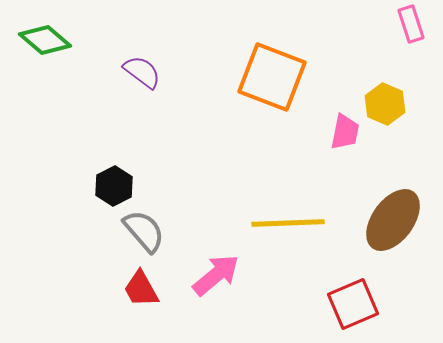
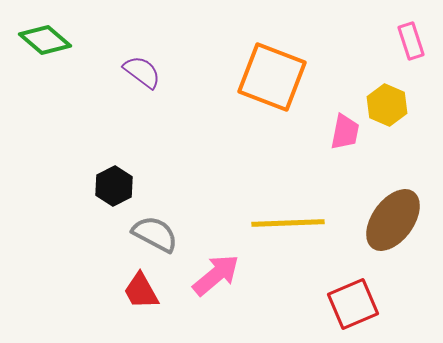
pink rectangle: moved 17 px down
yellow hexagon: moved 2 px right, 1 px down
gray semicircle: moved 11 px right, 3 px down; rotated 21 degrees counterclockwise
red trapezoid: moved 2 px down
